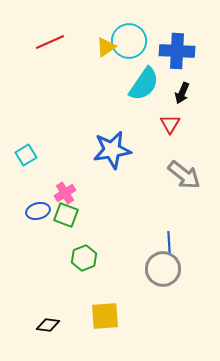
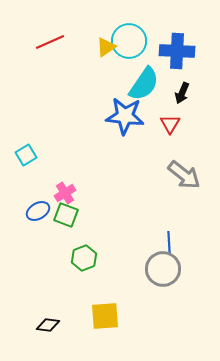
blue star: moved 13 px right, 34 px up; rotated 15 degrees clockwise
blue ellipse: rotated 15 degrees counterclockwise
